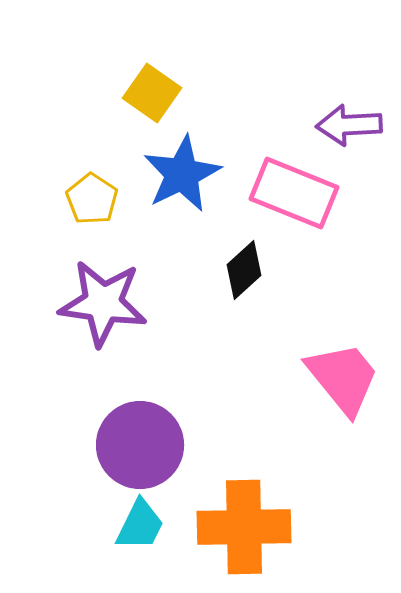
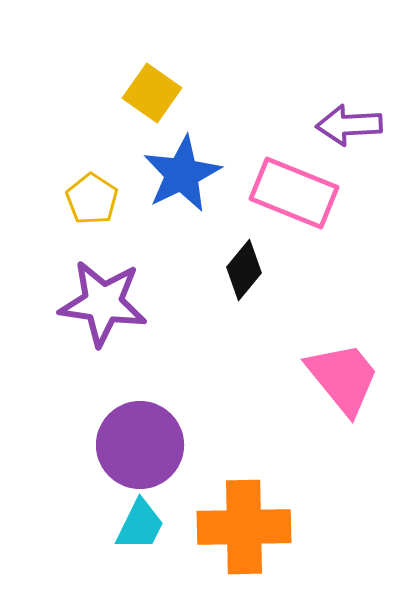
black diamond: rotated 8 degrees counterclockwise
